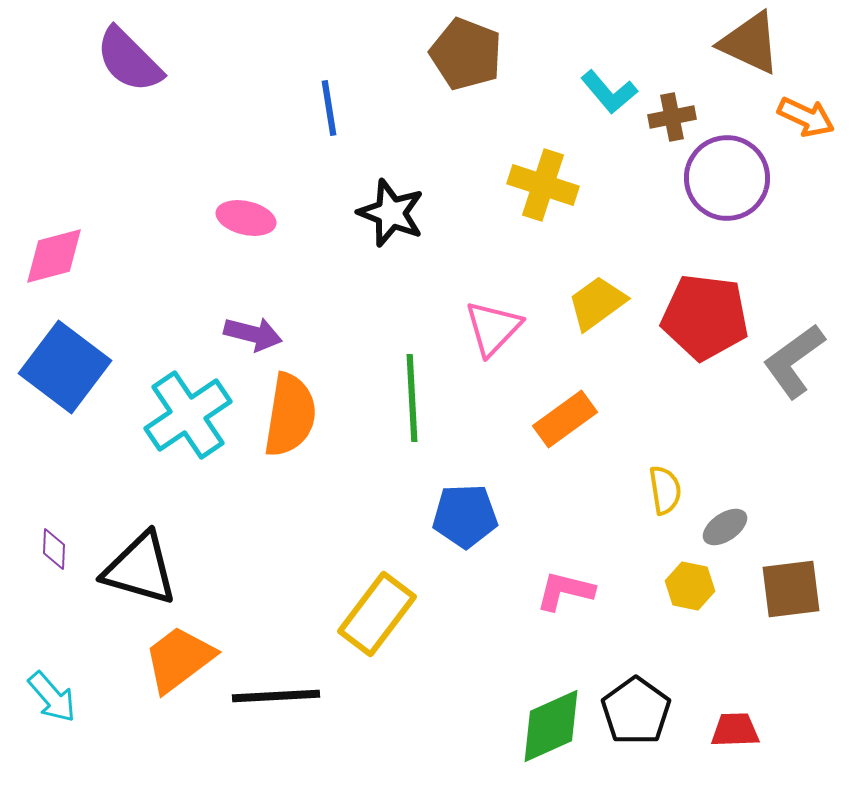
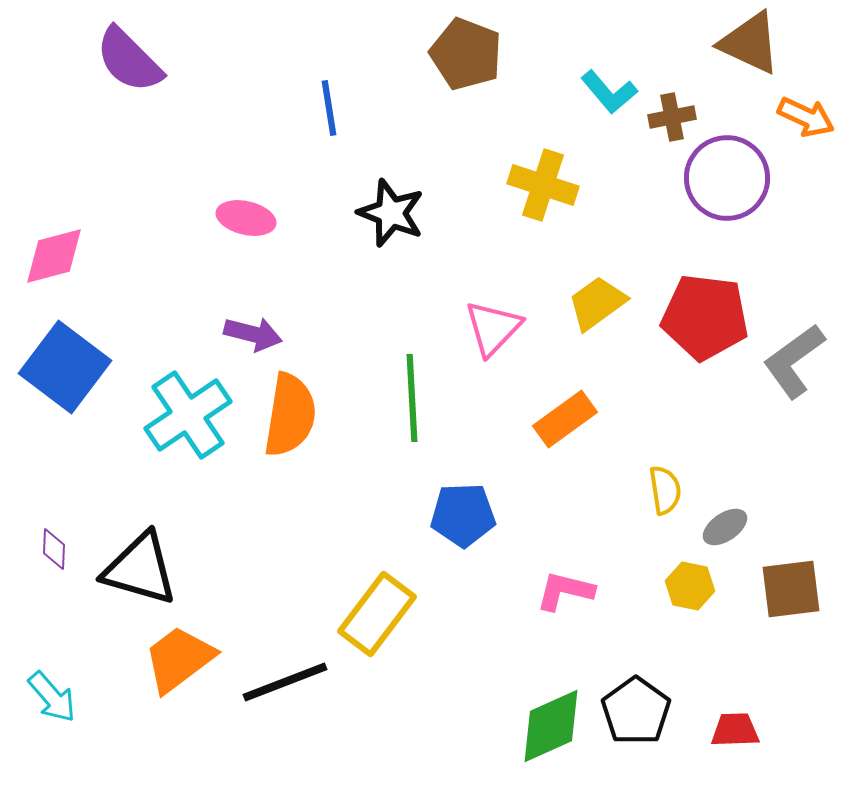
blue pentagon: moved 2 px left, 1 px up
black line: moved 9 px right, 14 px up; rotated 18 degrees counterclockwise
